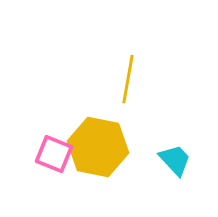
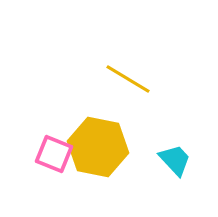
yellow line: rotated 69 degrees counterclockwise
